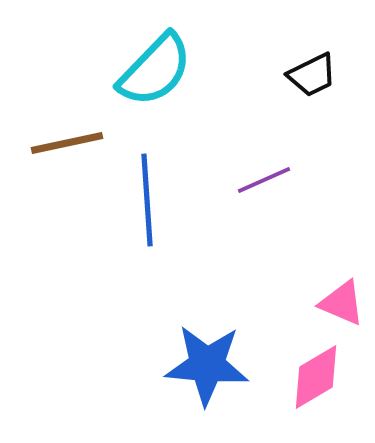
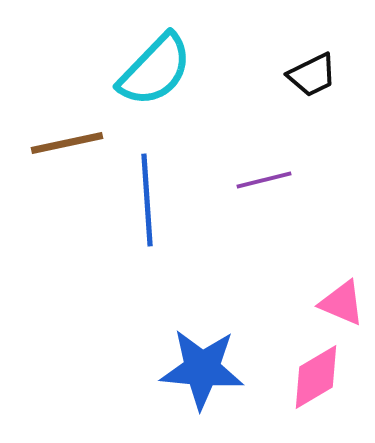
purple line: rotated 10 degrees clockwise
blue star: moved 5 px left, 4 px down
